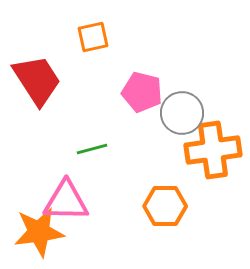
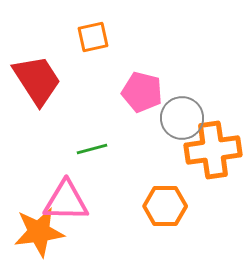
gray circle: moved 5 px down
